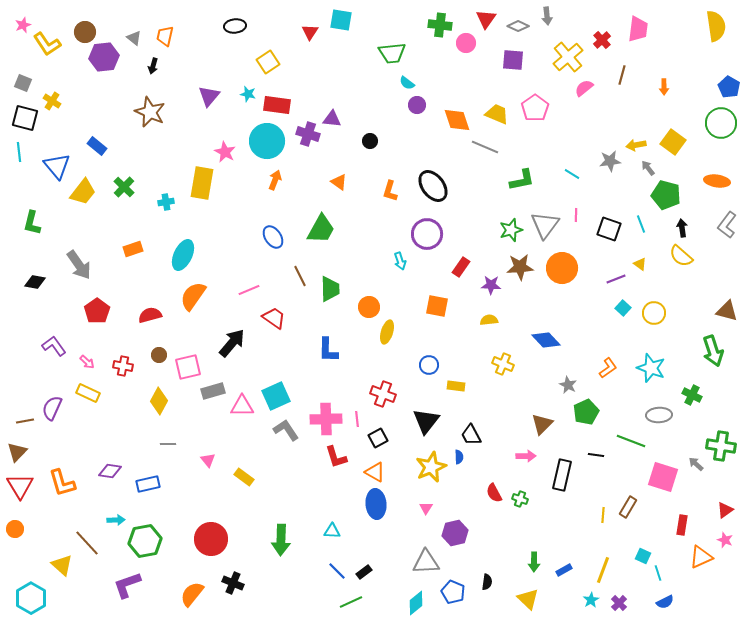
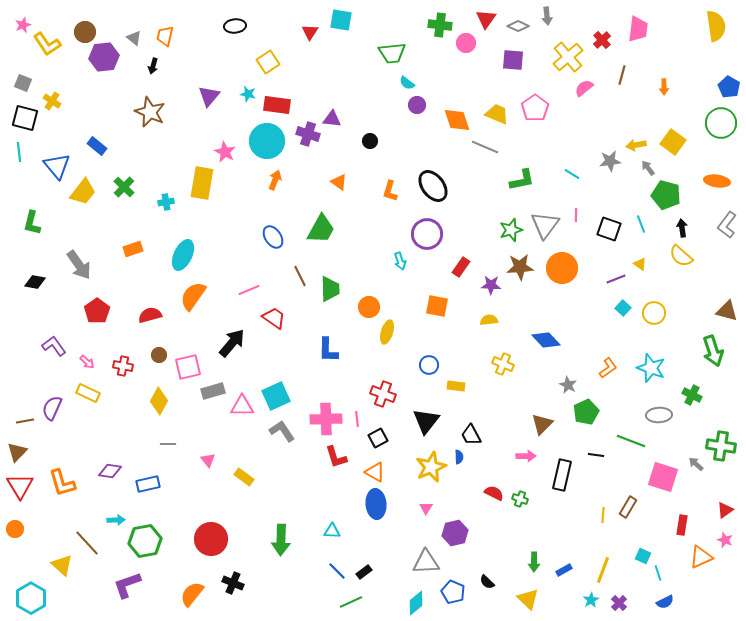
gray L-shape at (286, 430): moved 4 px left, 1 px down
red semicircle at (494, 493): rotated 144 degrees clockwise
black semicircle at (487, 582): rotated 126 degrees clockwise
